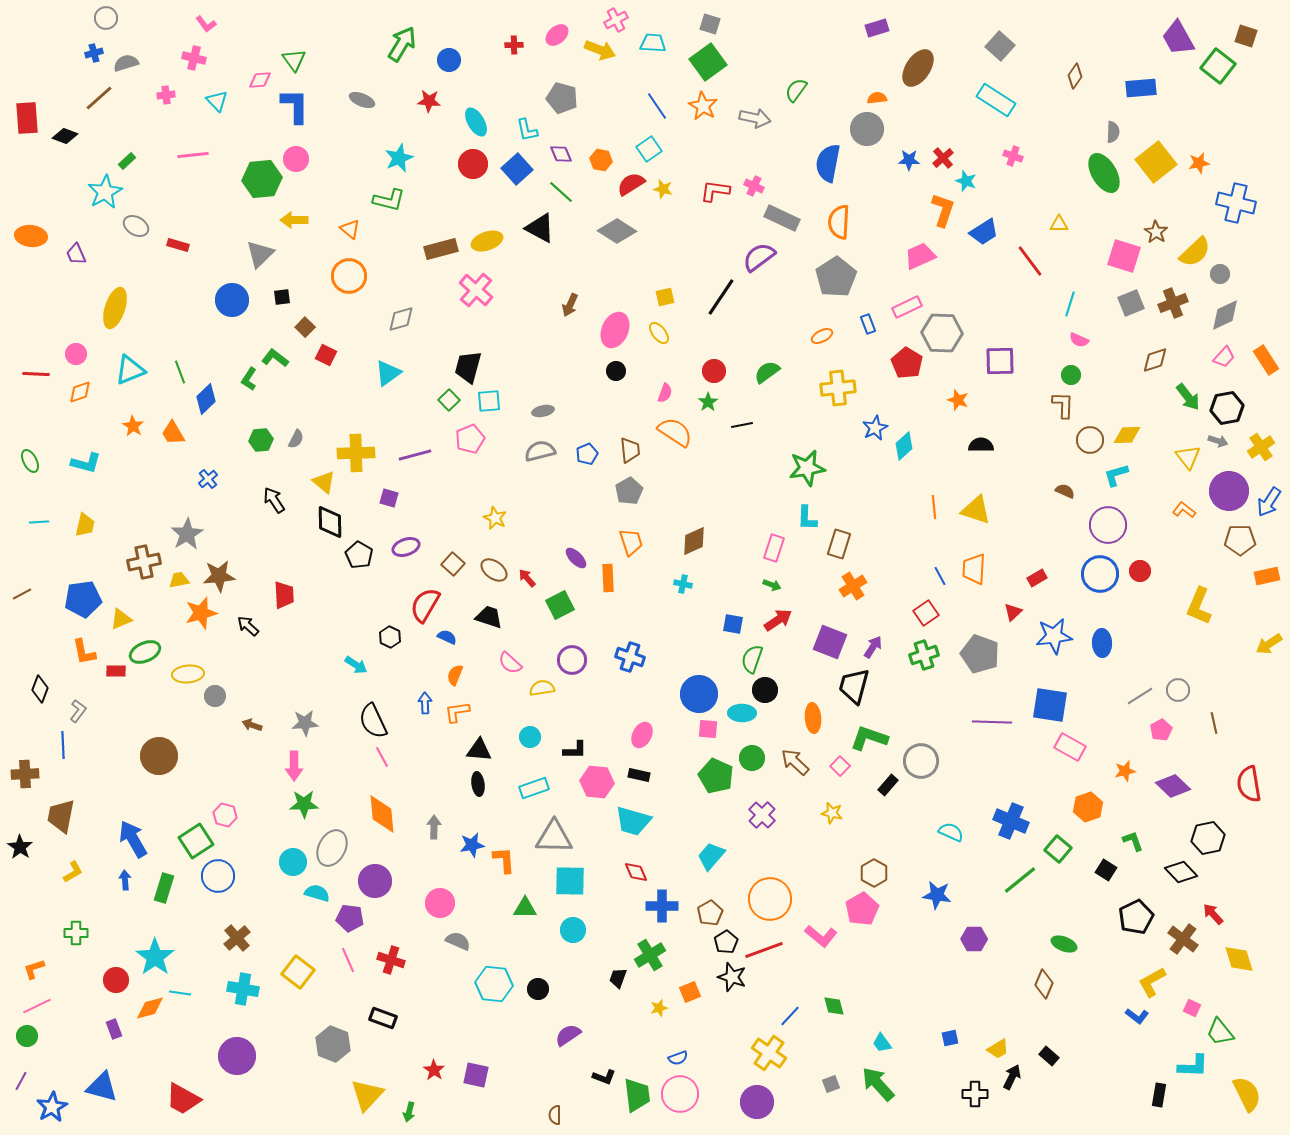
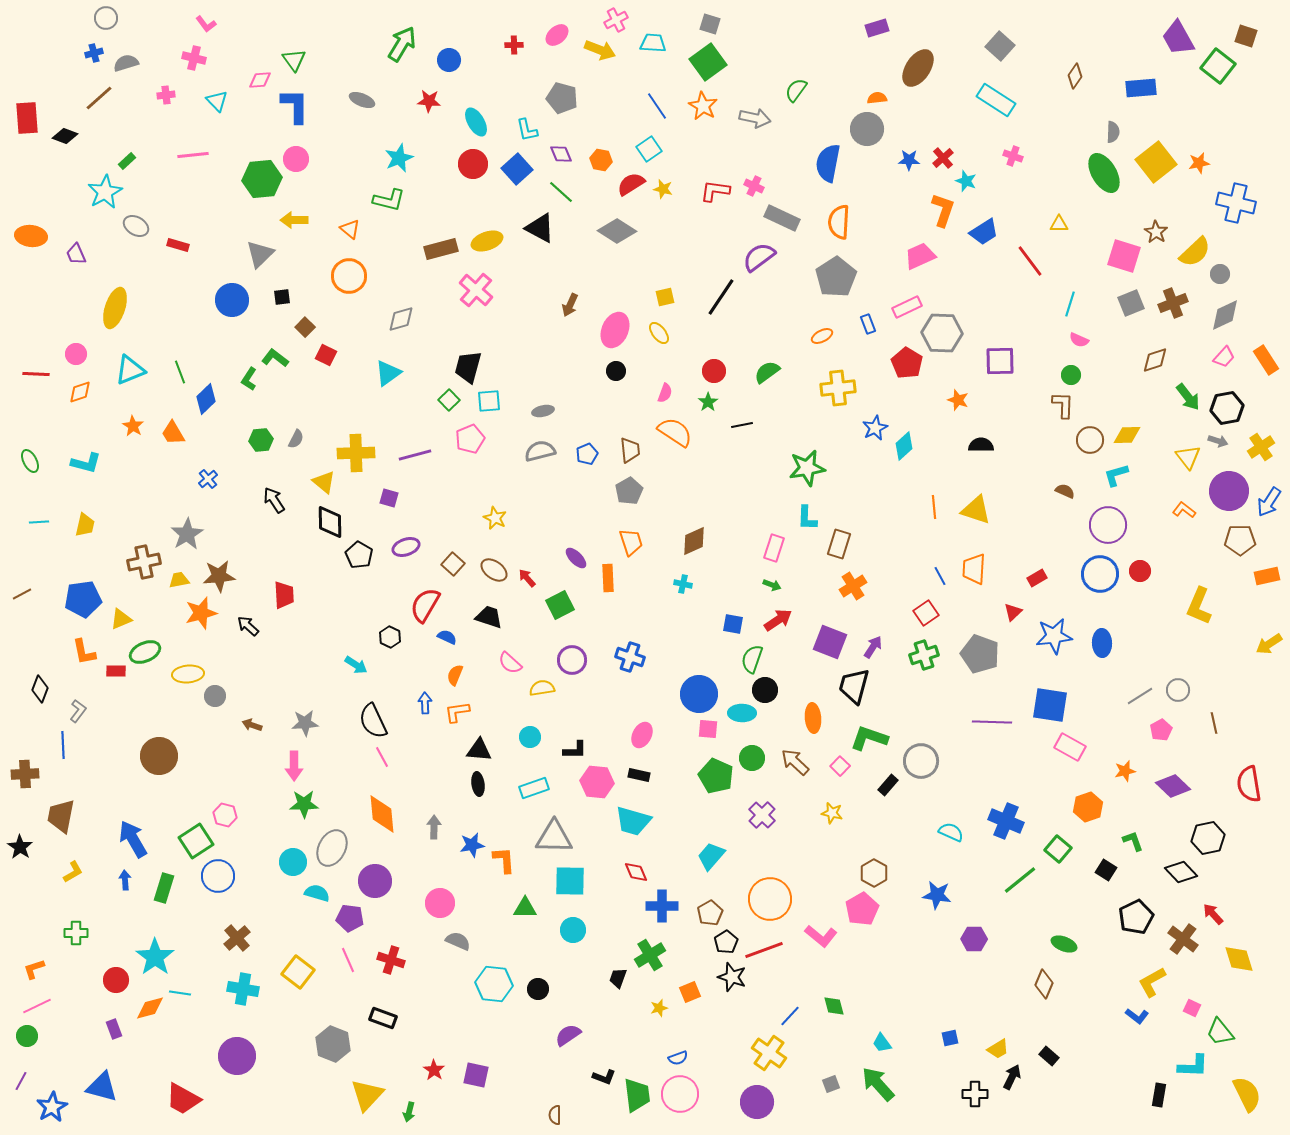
blue cross at (1011, 821): moved 5 px left
